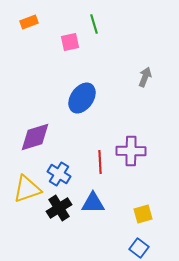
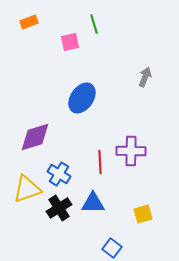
blue square: moved 27 px left
